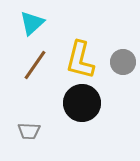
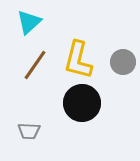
cyan triangle: moved 3 px left, 1 px up
yellow L-shape: moved 2 px left
